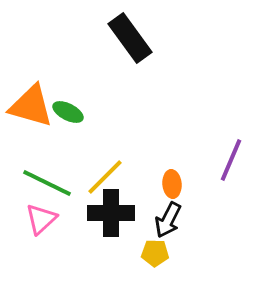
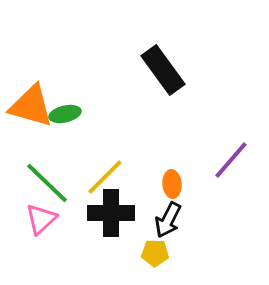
black rectangle: moved 33 px right, 32 px down
green ellipse: moved 3 px left, 2 px down; rotated 40 degrees counterclockwise
purple line: rotated 18 degrees clockwise
green line: rotated 18 degrees clockwise
